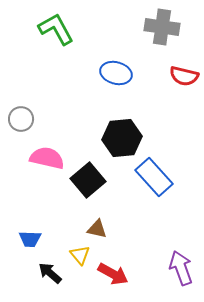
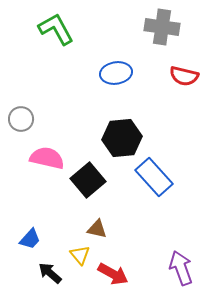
blue ellipse: rotated 24 degrees counterclockwise
blue trapezoid: rotated 50 degrees counterclockwise
